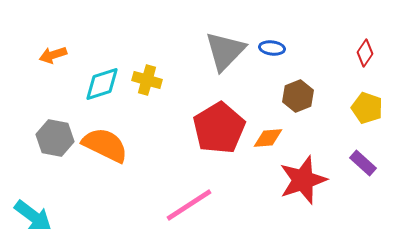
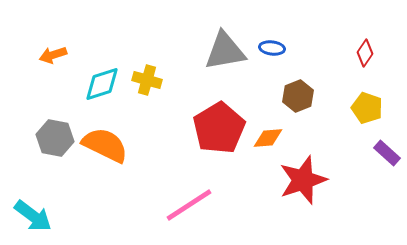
gray triangle: rotated 36 degrees clockwise
purple rectangle: moved 24 px right, 10 px up
